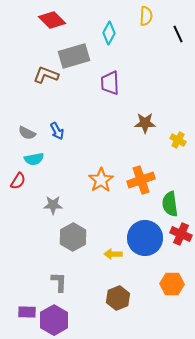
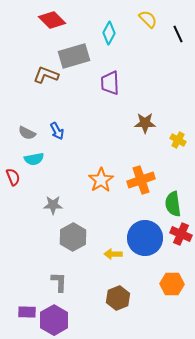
yellow semicircle: moved 2 px right, 3 px down; rotated 48 degrees counterclockwise
red semicircle: moved 5 px left, 4 px up; rotated 54 degrees counterclockwise
green semicircle: moved 3 px right
